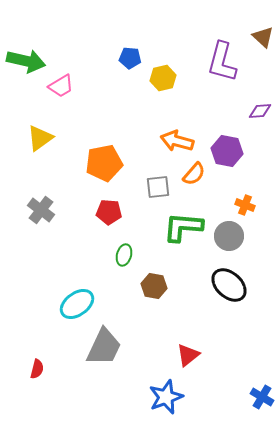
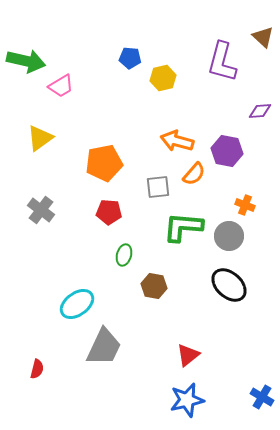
blue star: moved 21 px right, 3 px down; rotated 8 degrees clockwise
